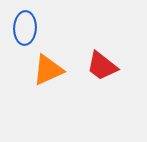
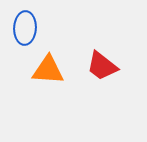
orange triangle: rotated 28 degrees clockwise
